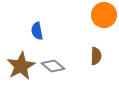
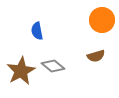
orange circle: moved 2 px left, 5 px down
brown semicircle: rotated 72 degrees clockwise
brown star: moved 5 px down
